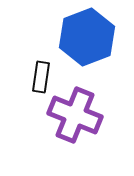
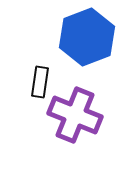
black rectangle: moved 1 px left, 5 px down
